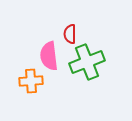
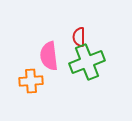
red semicircle: moved 9 px right, 3 px down
